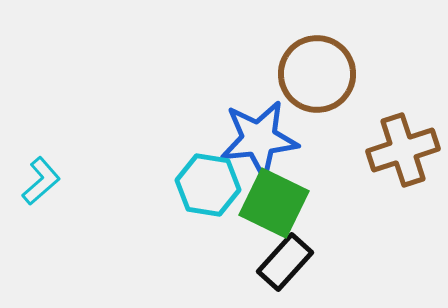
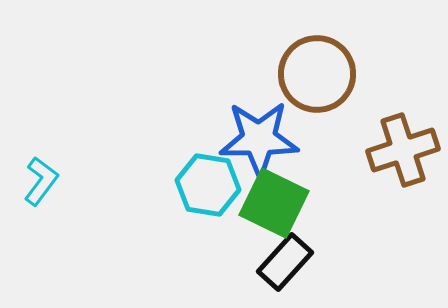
blue star: rotated 6 degrees clockwise
cyan L-shape: rotated 12 degrees counterclockwise
